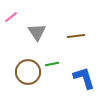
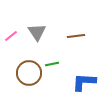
pink line: moved 19 px down
brown circle: moved 1 px right, 1 px down
blue L-shape: moved 4 px down; rotated 70 degrees counterclockwise
